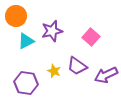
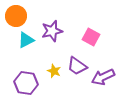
pink square: rotated 12 degrees counterclockwise
cyan triangle: moved 1 px up
purple arrow: moved 3 px left, 2 px down
